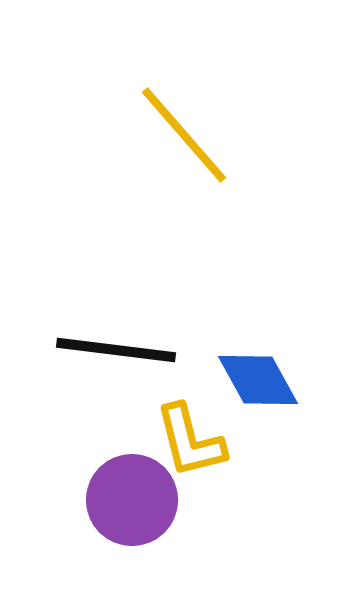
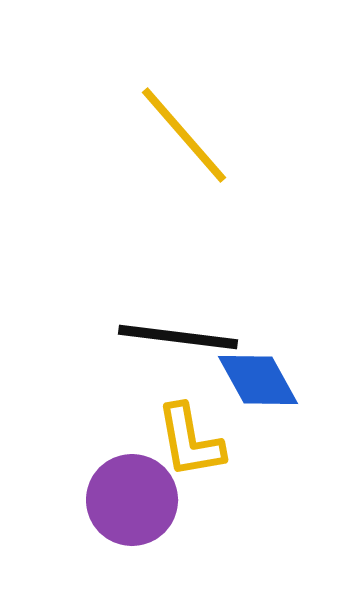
black line: moved 62 px right, 13 px up
yellow L-shape: rotated 4 degrees clockwise
